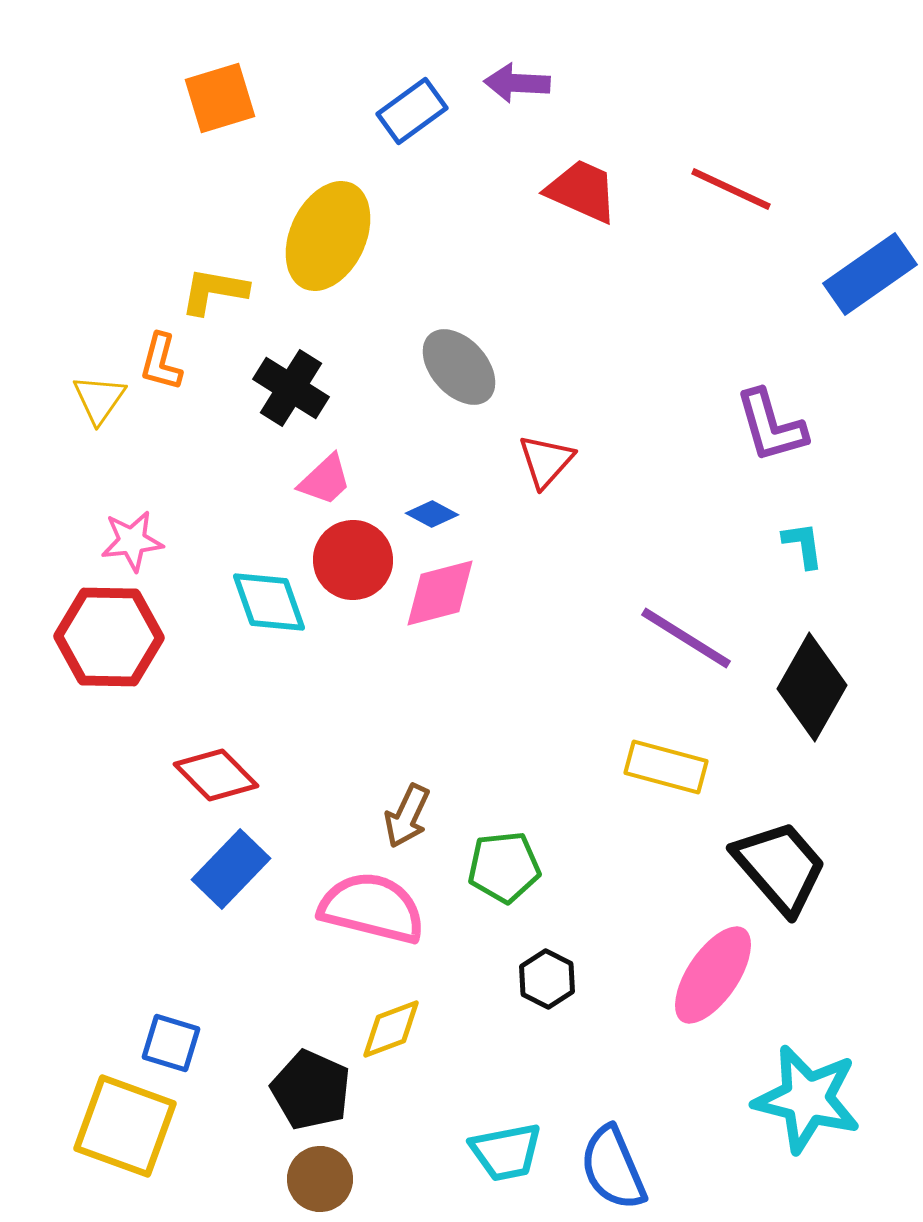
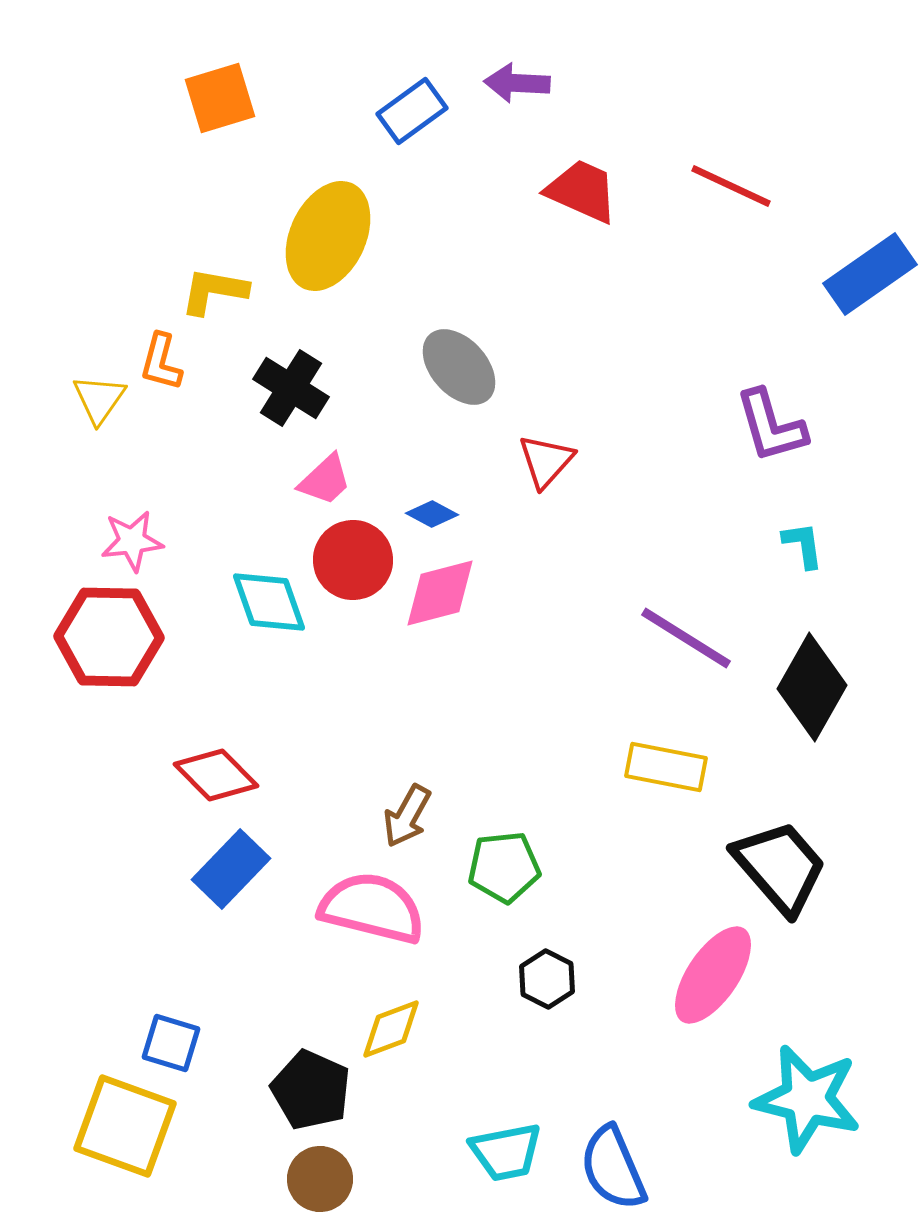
red line at (731, 189): moved 3 px up
yellow rectangle at (666, 767): rotated 4 degrees counterclockwise
brown arrow at (407, 816): rotated 4 degrees clockwise
